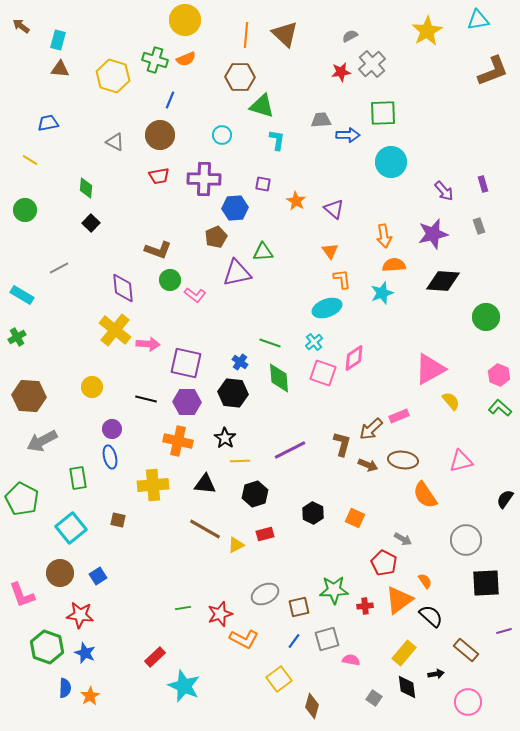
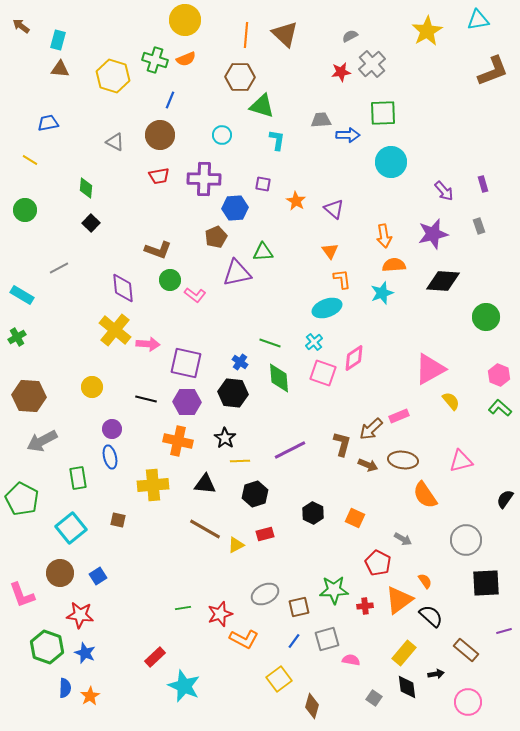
red pentagon at (384, 563): moved 6 px left
